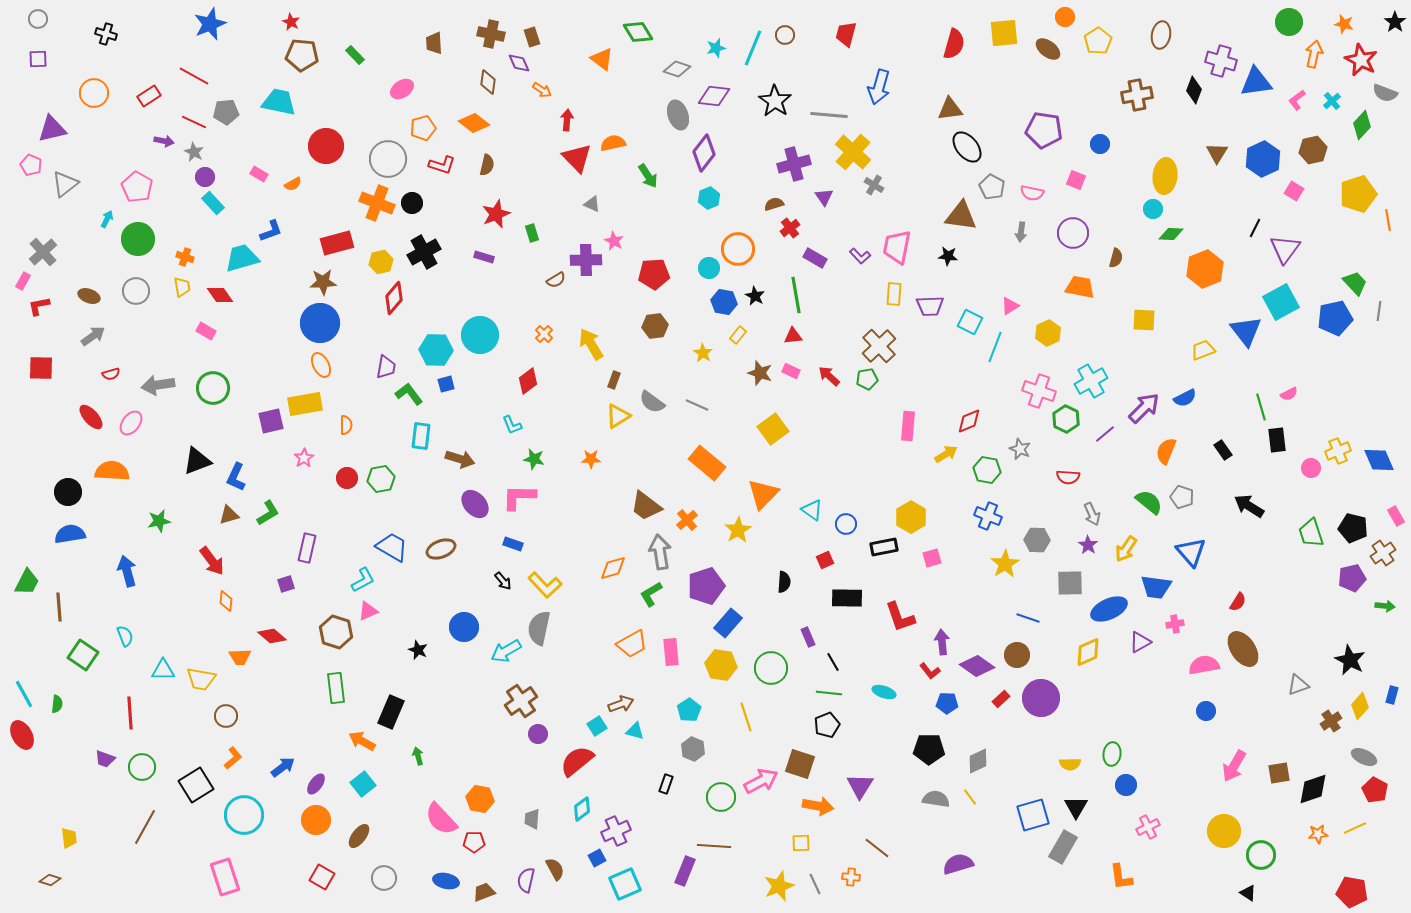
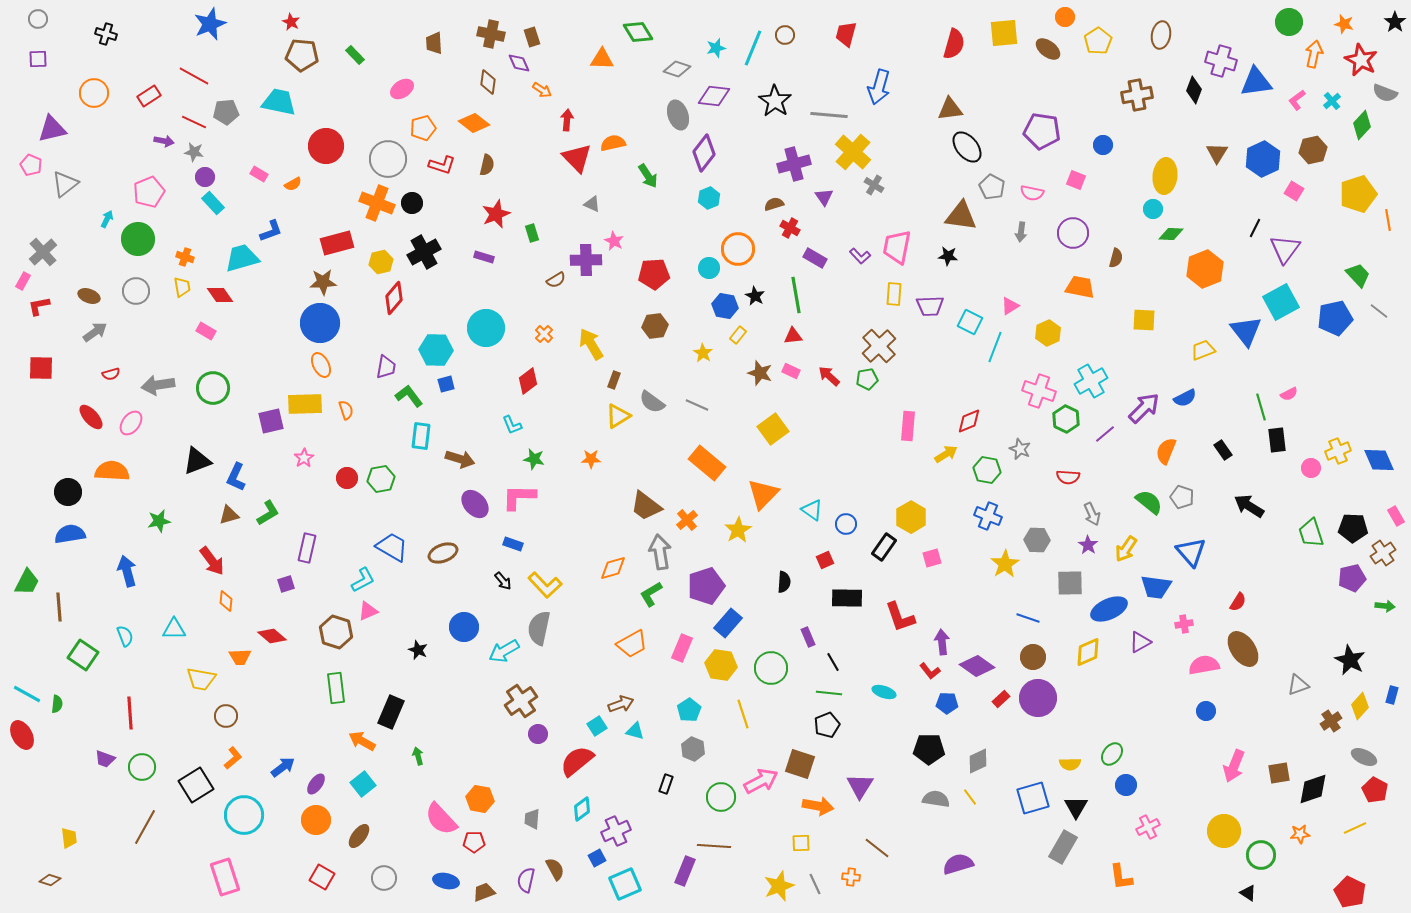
orange triangle at (602, 59): rotated 35 degrees counterclockwise
purple pentagon at (1044, 130): moved 2 px left, 1 px down
blue circle at (1100, 144): moved 3 px right, 1 px down
gray star at (194, 152): rotated 18 degrees counterclockwise
pink pentagon at (137, 187): moved 12 px right, 5 px down; rotated 20 degrees clockwise
red cross at (790, 228): rotated 24 degrees counterclockwise
green trapezoid at (1355, 283): moved 3 px right, 8 px up
blue hexagon at (724, 302): moved 1 px right, 4 px down
gray line at (1379, 311): rotated 60 degrees counterclockwise
cyan circle at (480, 335): moved 6 px right, 7 px up
gray arrow at (93, 336): moved 2 px right, 4 px up
green L-shape at (409, 394): moved 2 px down
yellow rectangle at (305, 404): rotated 8 degrees clockwise
orange semicircle at (346, 425): moved 15 px up; rotated 18 degrees counterclockwise
black pentagon at (1353, 528): rotated 12 degrees counterclockwise
black rectangle at (884, 547): rotated 44 degrees counterclockwise
brown ellipse at (441, 549): moved 2 px right, 4 px down
pink cross at (1175, 624): moved 9 px right
cyan arrow at (506, 651): moved 2 px left
pink rectangle at (671, 652): moved 11 px right, 4 px up; rotated 28 degrees clockwise
brown circle at (1017, 655): moved 16 px right, 2 px down
cyan triangle at (163, 670): moved 11 px right, 41 px up
cyan line at (24, 694): moved 3 px right; rotated 32 degrees counterclockwise
purple circle at (1041, 698): moved 3 px left
yellow line at (746, 717): moved 3 px left, 3 px up
green ellipse at (1112, 754): rotated 30 degrees clockwise
pink arrow at (1234, 766): rotated 8 degrees counterclockwise
blue square at (1033, 815): moved 17 px up
orange star at (1318, 834): moved 18 px left
red pentagon at (1352, 892): moved 2 px left; rotated 16 degrees clockwise
